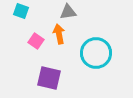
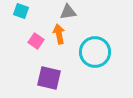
cyan circle: moved 1 px left, 1 px up
